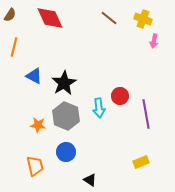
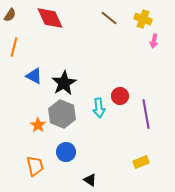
gray hexagon: moved 4 px left, 2 px up
orange star: rotated 28 degrees clockwise
